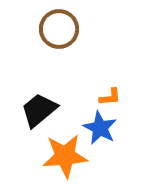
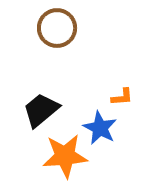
brown circle: moved 2 px left, 1 px up
orange L-shape: moved 12 px right
black trapezoid: moved 2 px right
